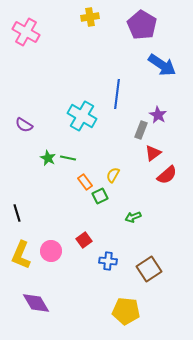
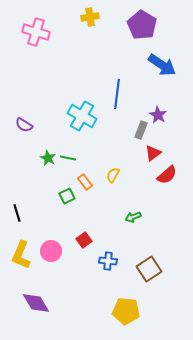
pink cross: moved 10 px right; rotated 12 degrees counterclockwise
green square: moved 33 px left
